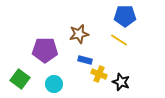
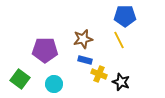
brown star: moved 4 px right, 5 px down
yellow line: rotated 30 degrees clockwise
